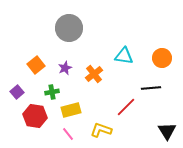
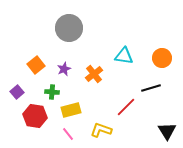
purple star: moved 1 px left, 1 px down
black line: rotated 12 degrees counterclockwise
green cross: rotated 16 degrees clockwise
